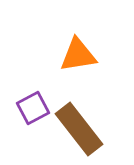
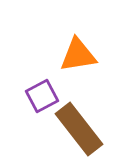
purple square: moved 9 px right, 12 px up
